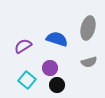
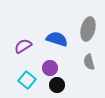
gray ellipse: moved 1 px down
gray semicircle: rotated 91 degrees clockwise
